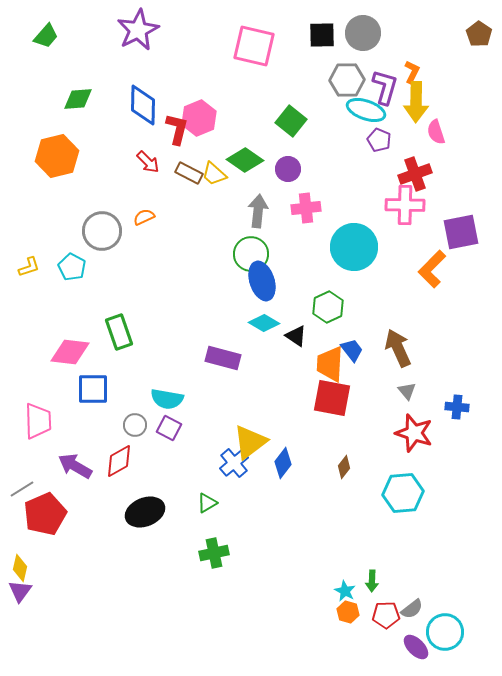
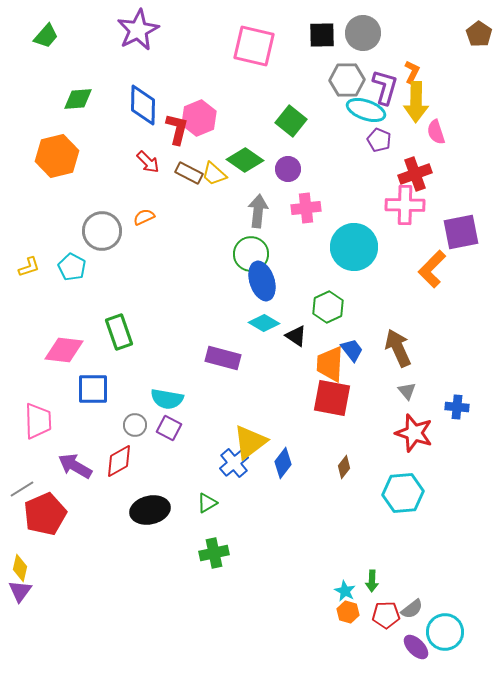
pink diamond at (70, 352): moved 6 px left, 2 px up
black ellipse at (145, 512): moved 5 px right, 2 px up; rotated 9 degrees clockwise
